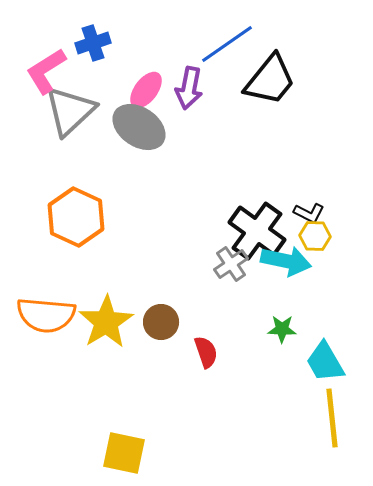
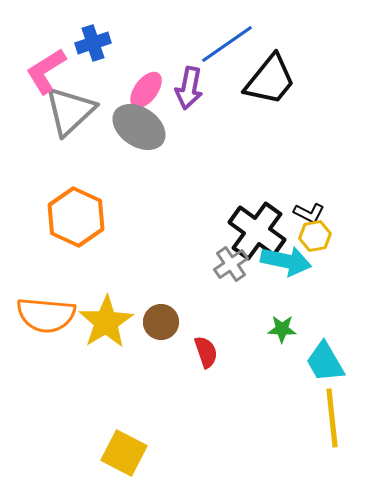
yellow hexagon: rotated 12 degrees counterclockwise
yellow square: rotated 15 degrees clockwise
